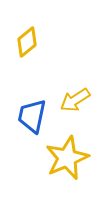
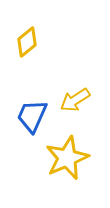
blue trapezoid: rotated 12 degrees clockwise
